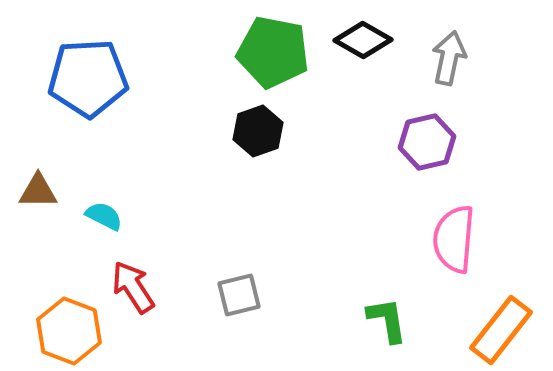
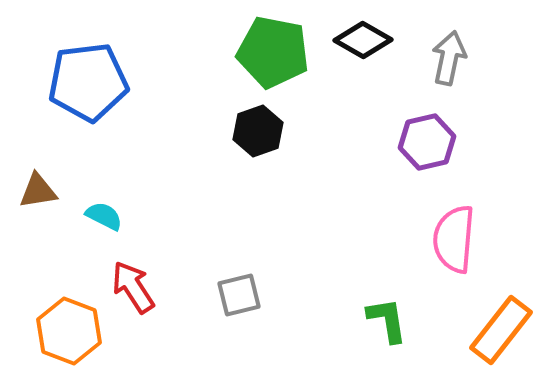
blue pentagon: moved 4 px down; rotated 4 degrees counterclockwise
brown triangle: rotated 9 degrees counterclockwise
